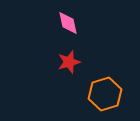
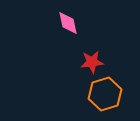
red star: moved 23 px right; rotated 10 degrees clockwise
